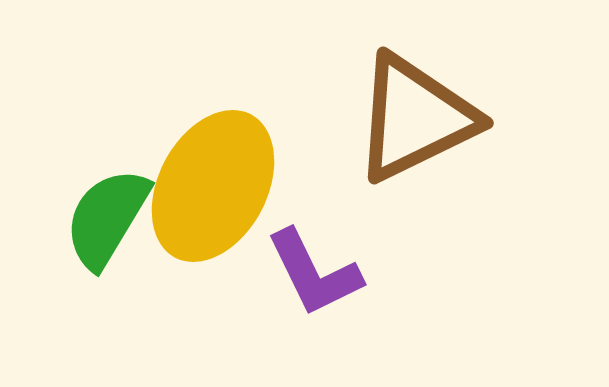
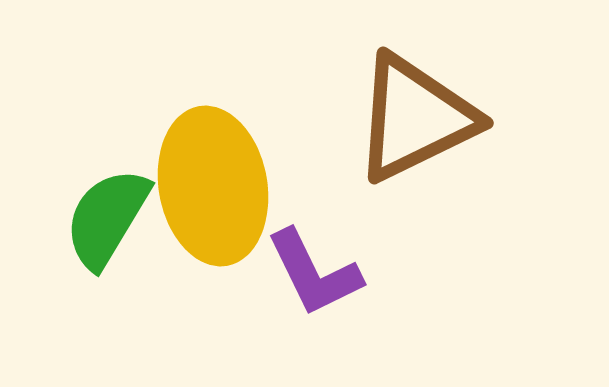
yellow ellipse: rotated 38 degrees counterclockwise
